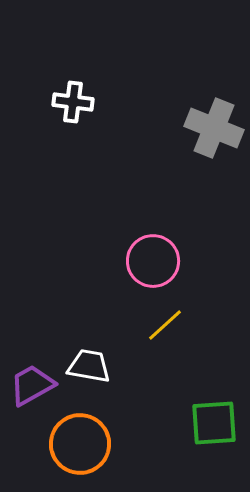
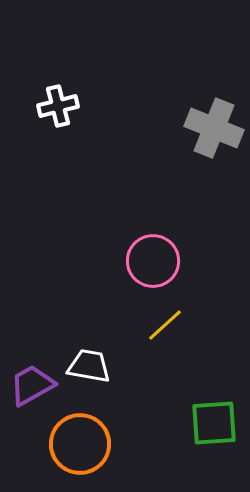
white cross: moved 15 px left, 4 px down; rotated 21 degrees counterclockwise
